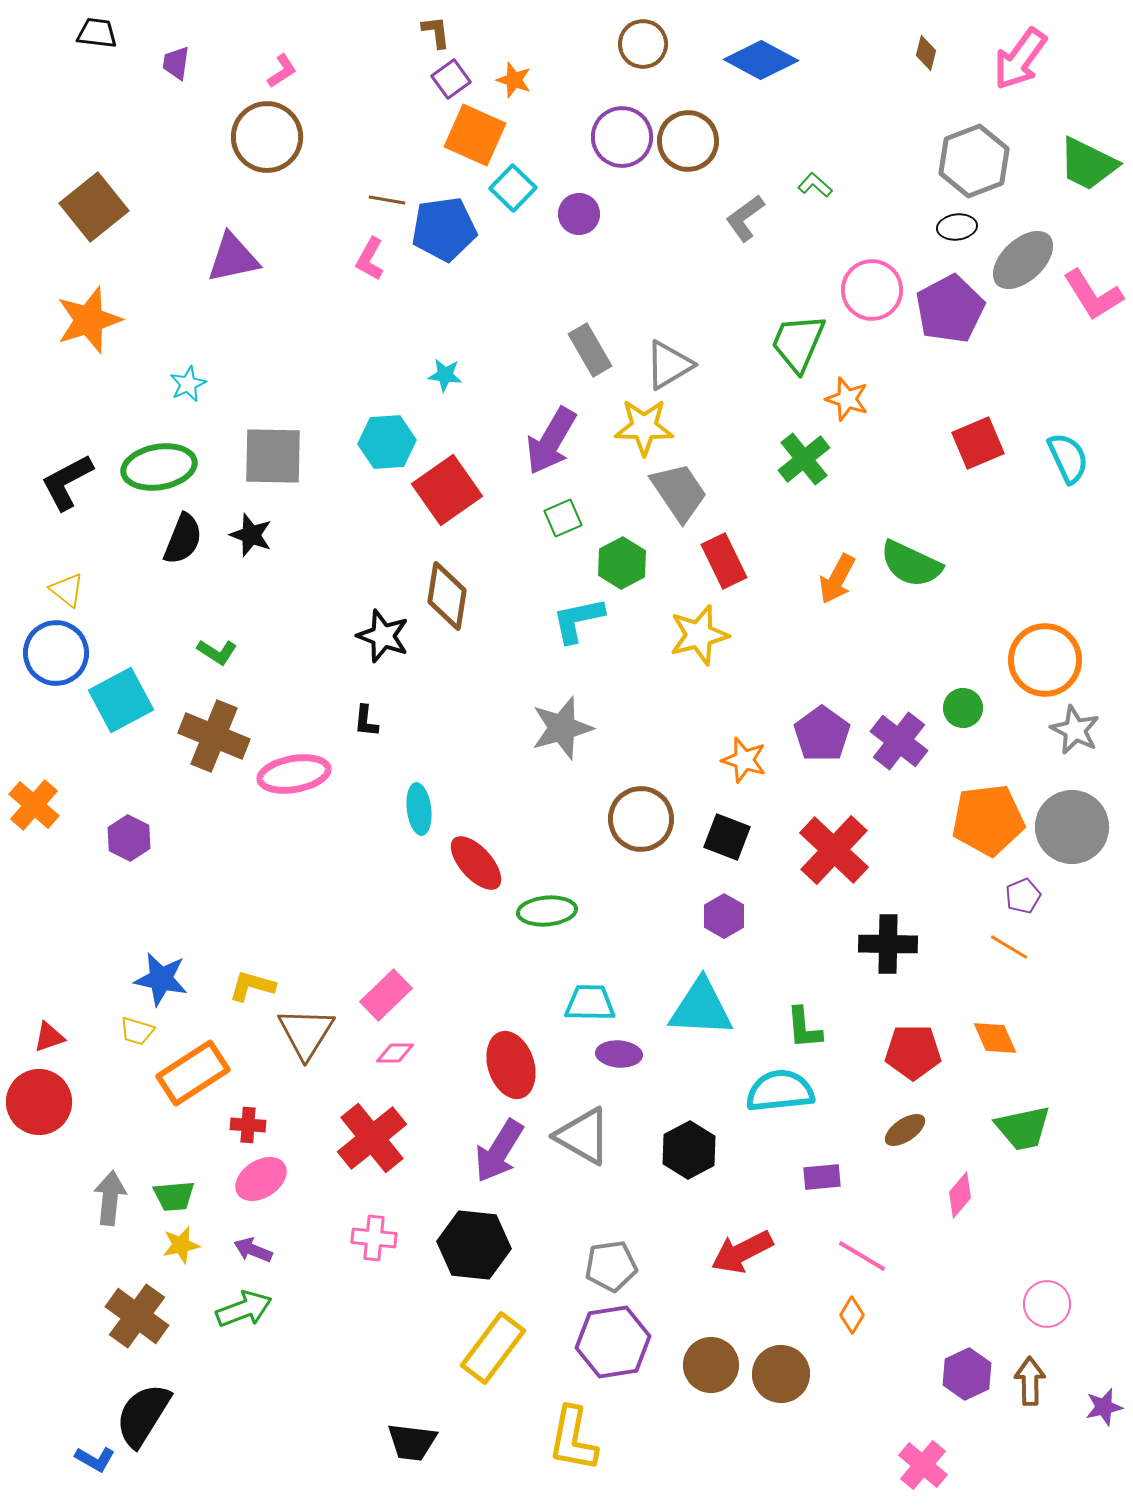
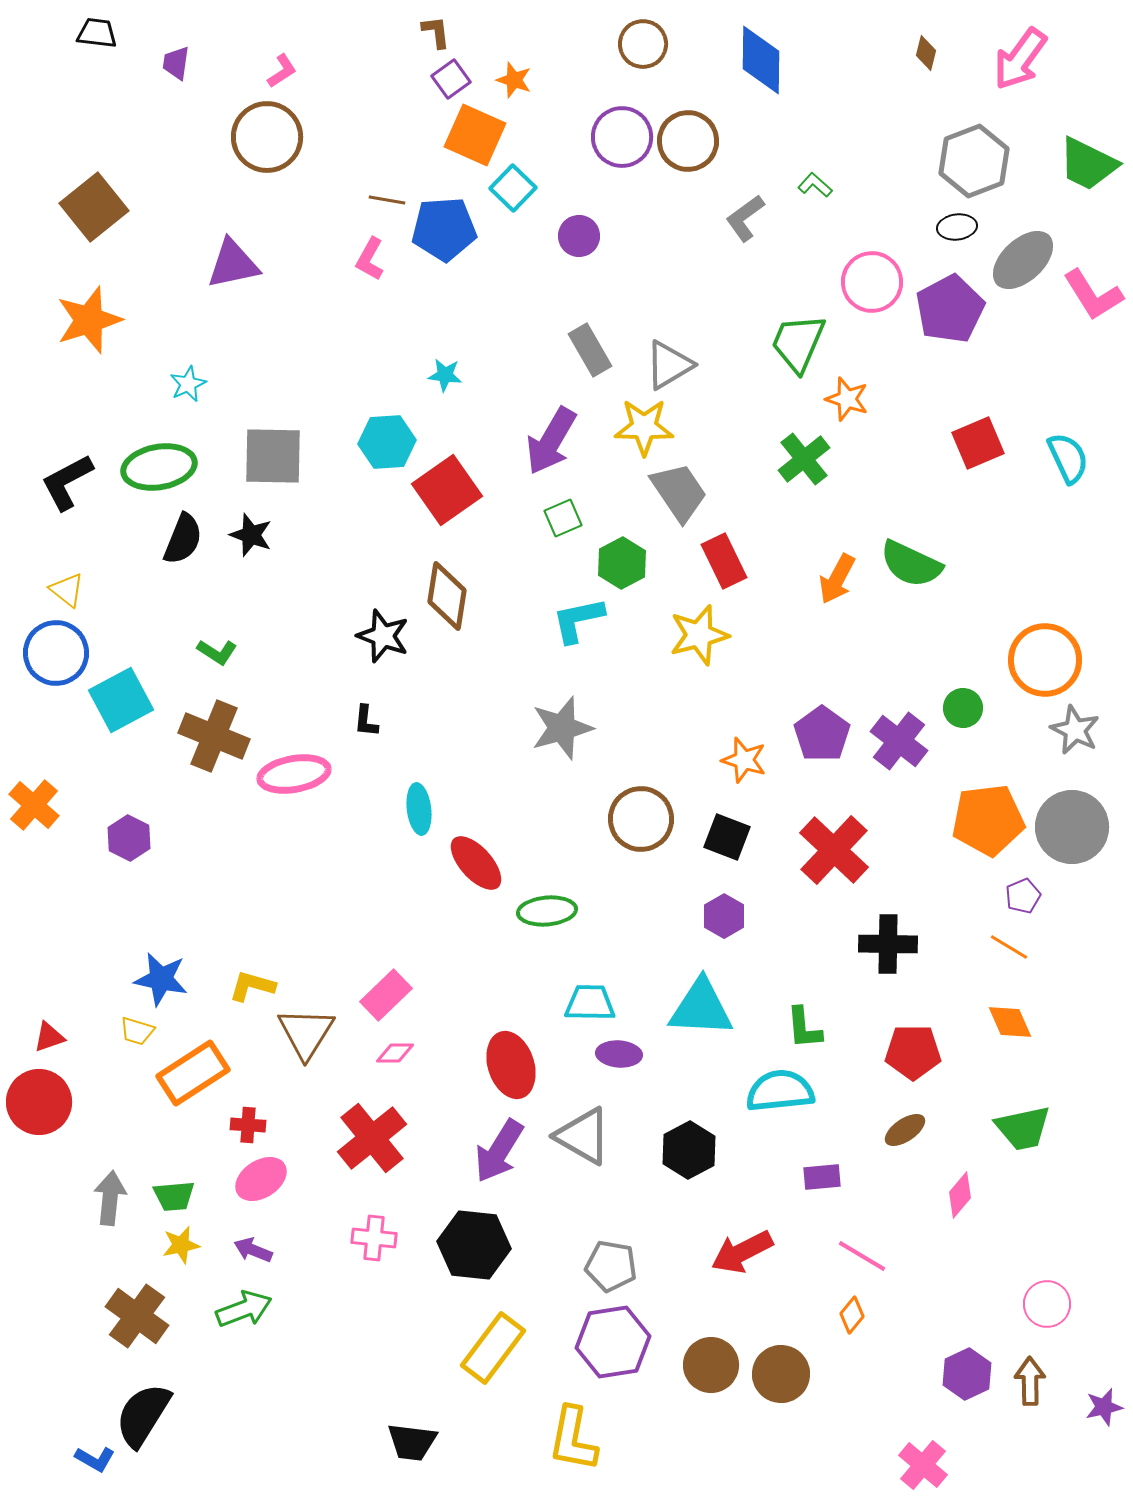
blue diamond at (761, 60): rotated 62 degrees clockwise
purple circle at (579, 214): moved 22 px down
blue pentagon at (444, 229): rotated 4 degrees clockwise
purple triangle at (233, 258): moved 6 px down
pink circle at (872, 290): moved 8 px up
orange diamond at (995, 1038): moved 15 px right, 16 px up
gray pentagon at (611, 1266): rotated 18 degrees clockwise
orange diamond at (852, 1315): rotated 9 degrees clockwise
